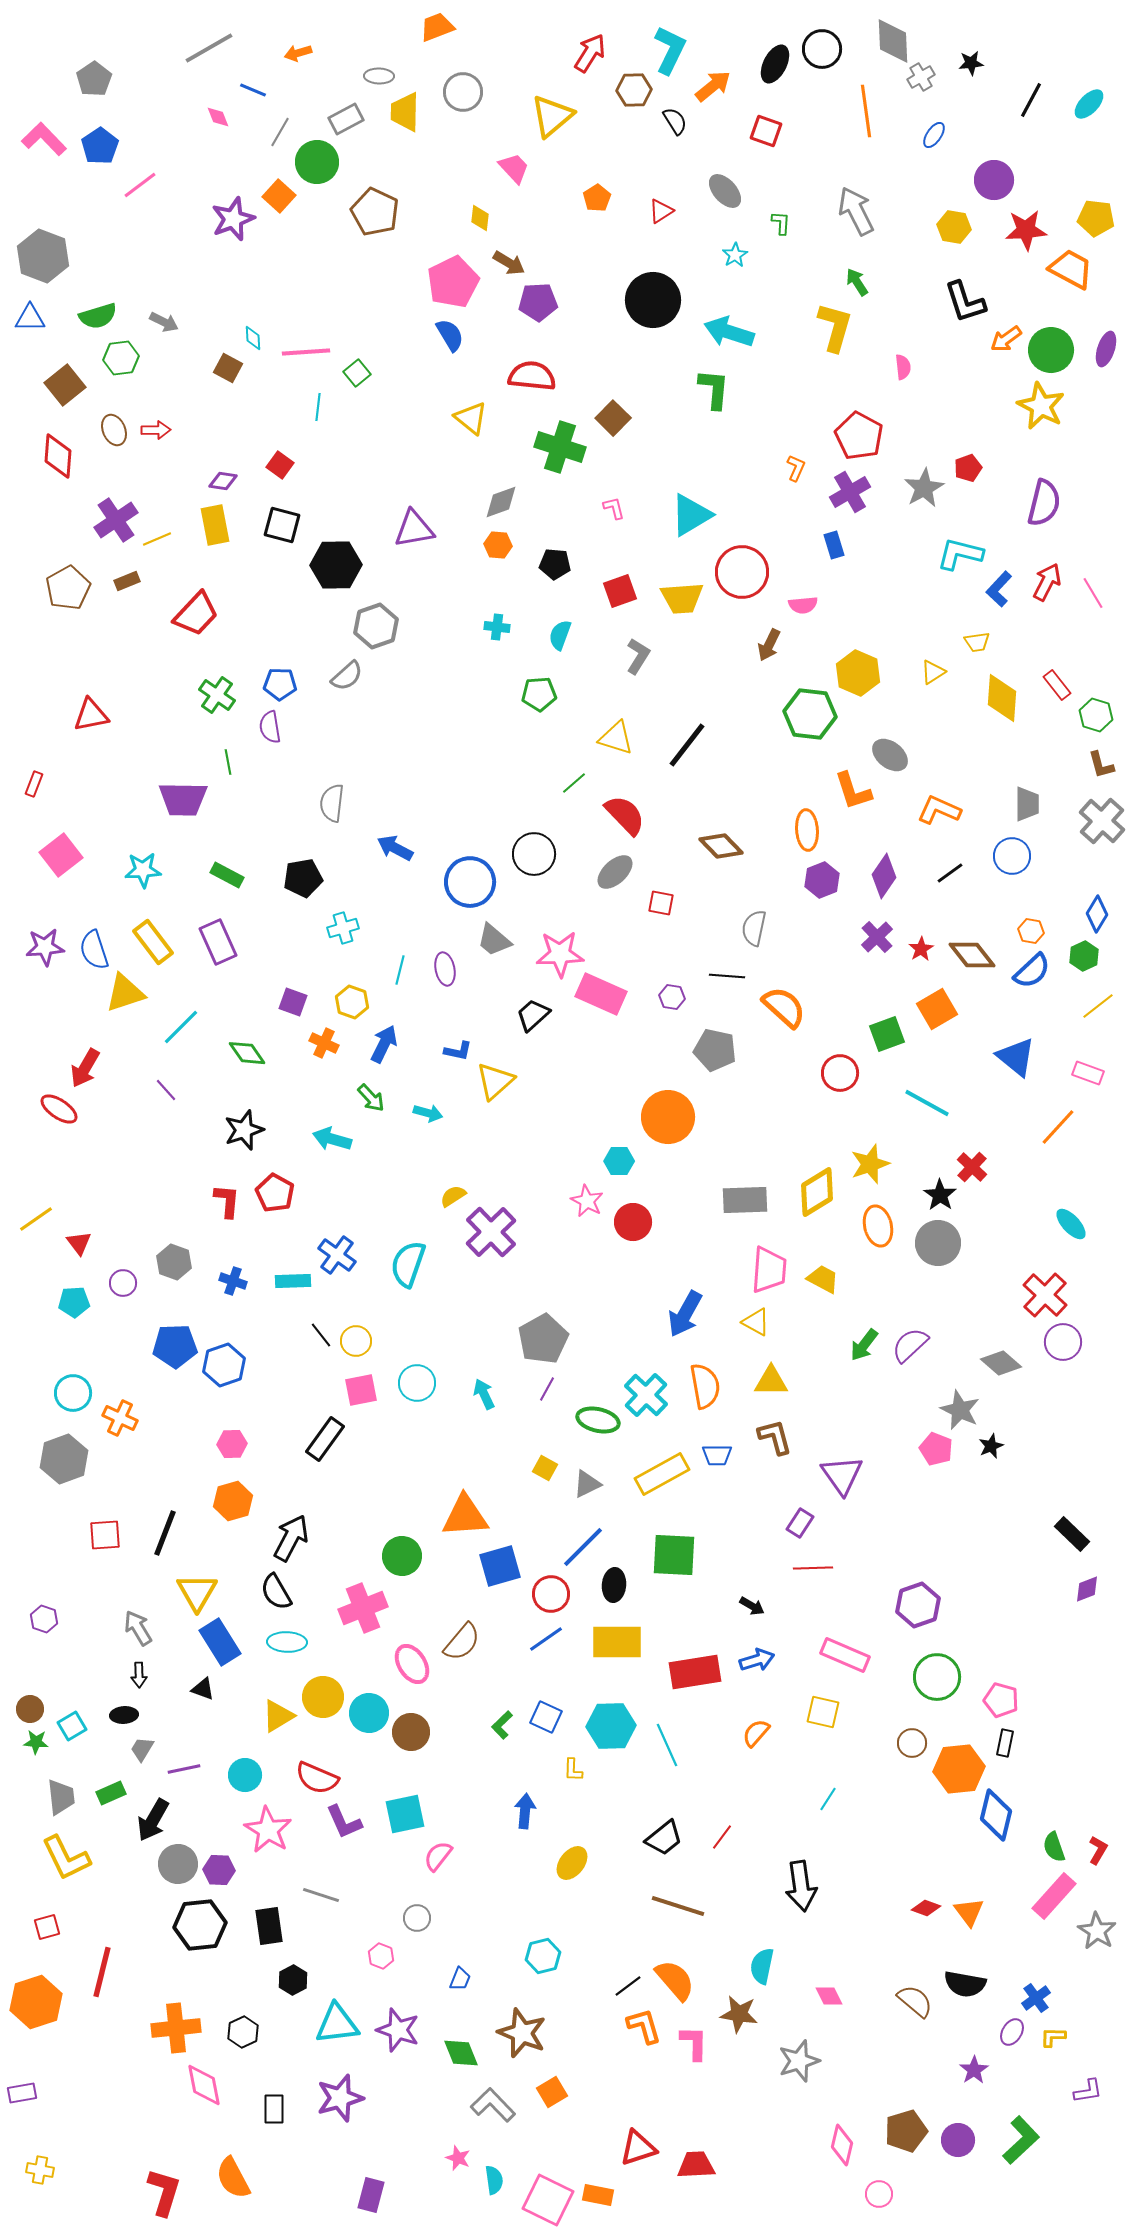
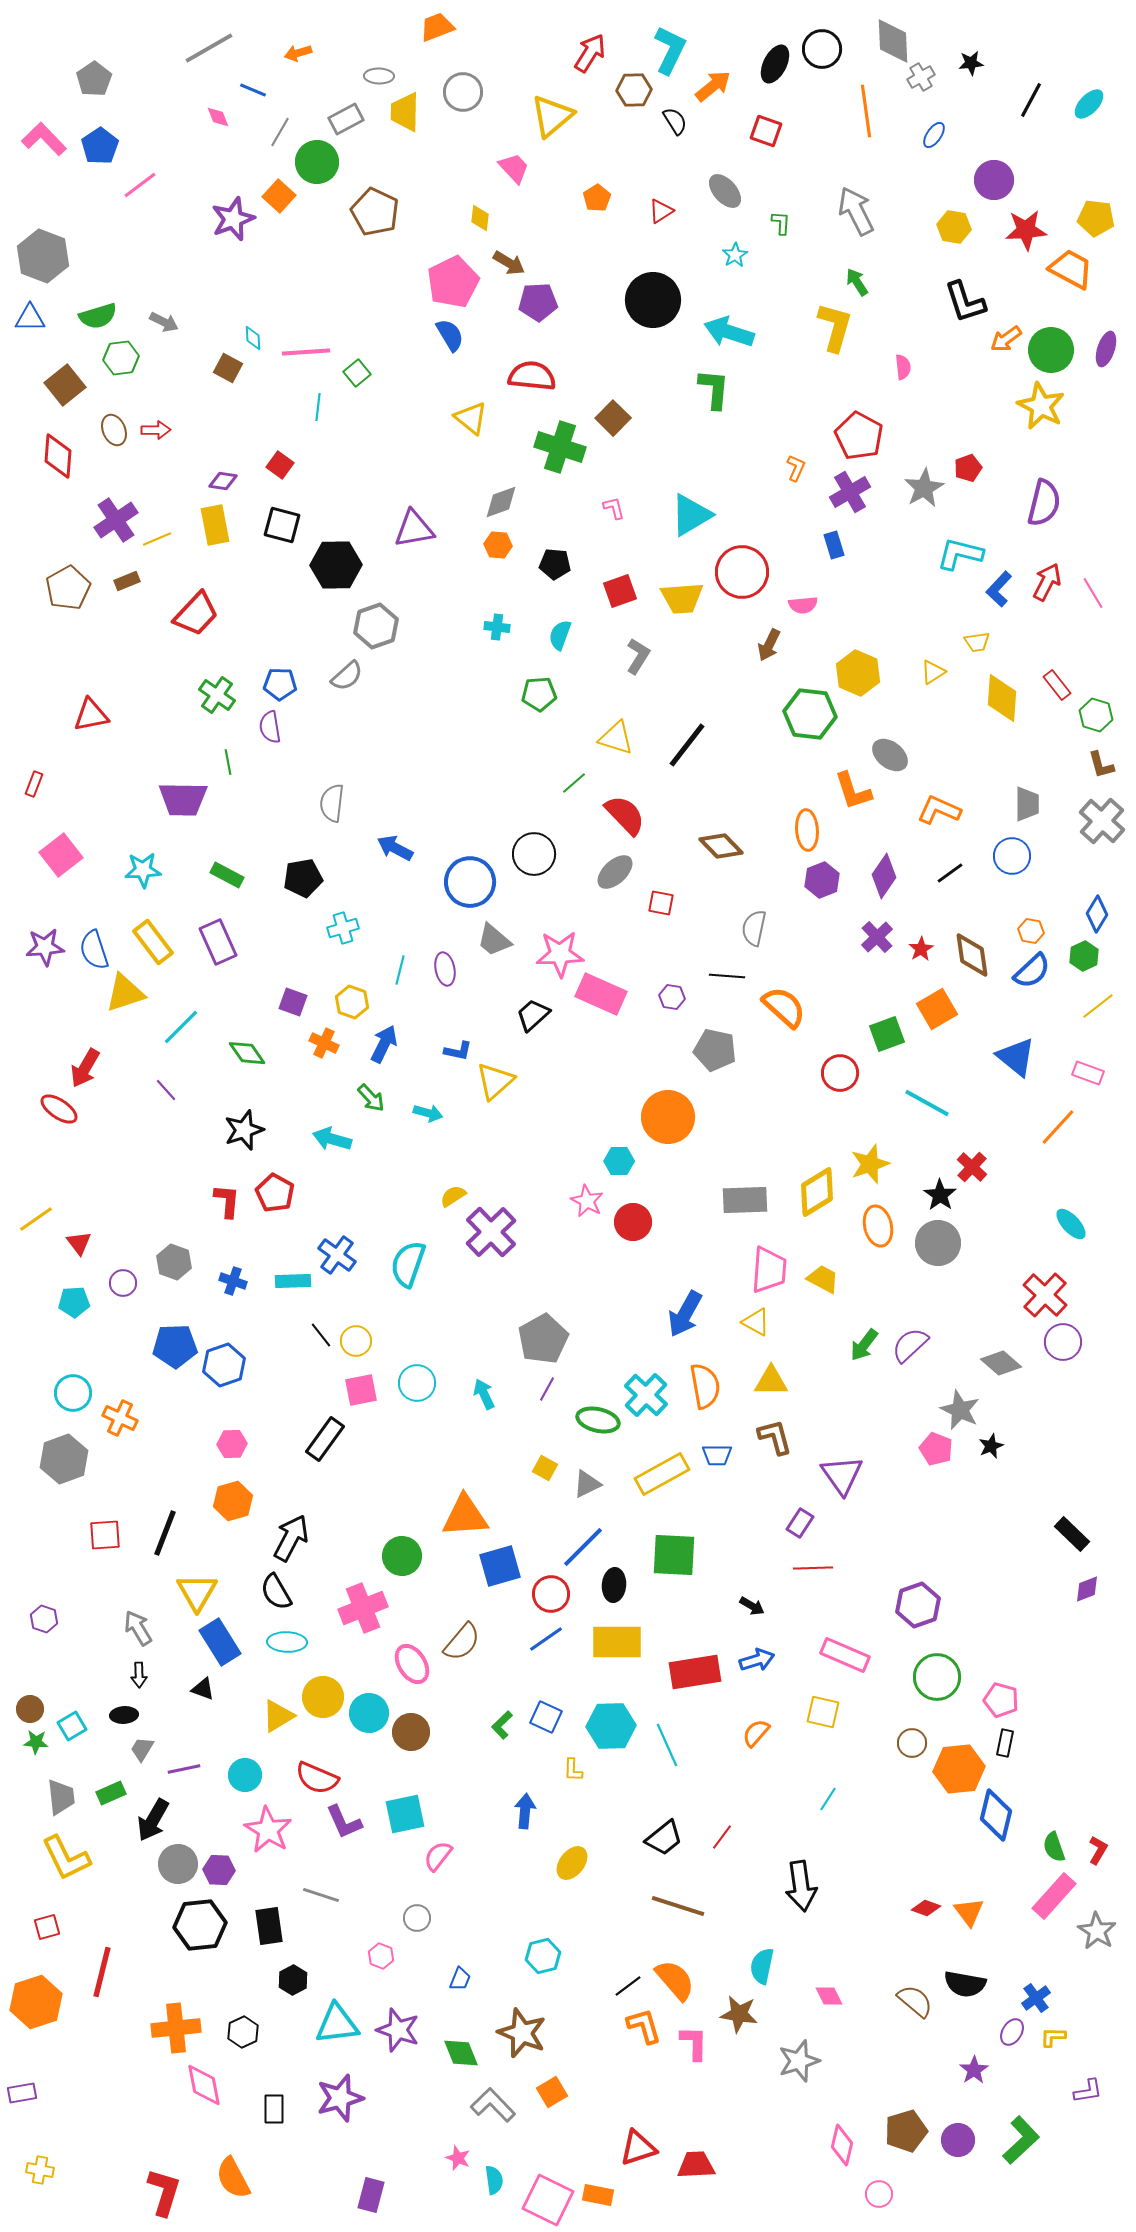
brown diamond at (972, 955): rotated 30 degrees clockwise
